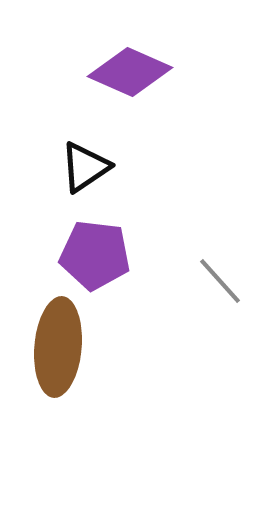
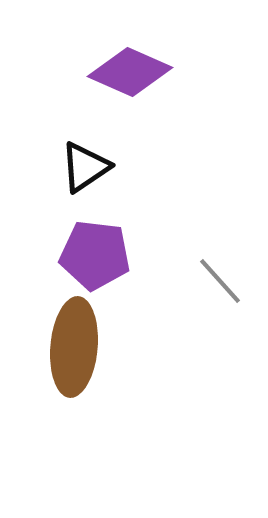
brown ellipse: moved 16 px right
